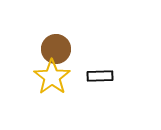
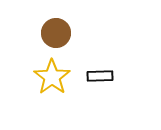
brown circle: moved 16 px up
